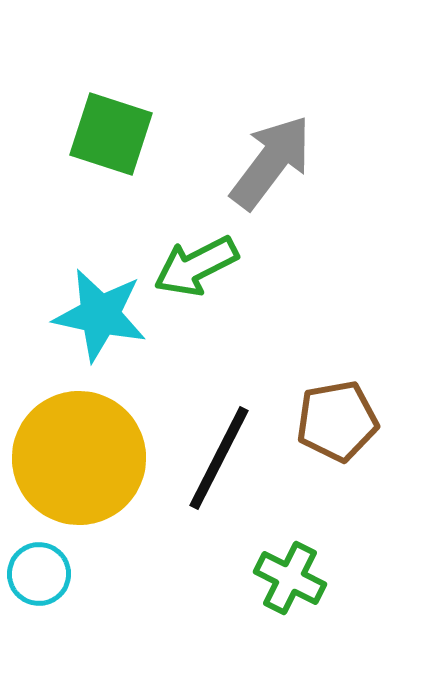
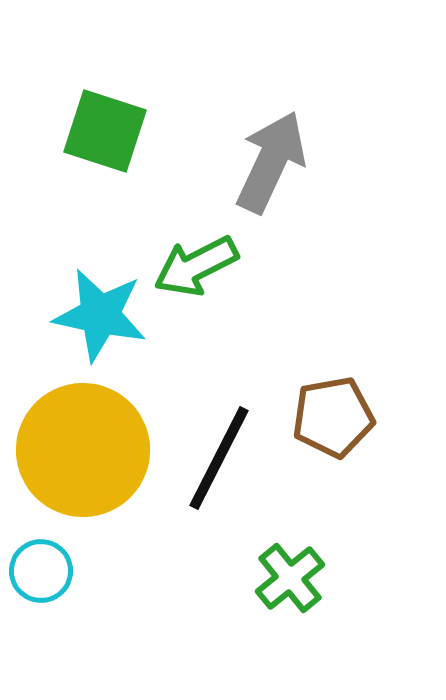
green square: moved 6 px left, 3 px up
gray arrow: rotated 12 degrees counterclockwise
brown pentagon: moved 4 px left, 4 px up
yellow circle: moved 4 px right, 8 px up
cyan circle: moved 2 px right, 3 px up
green cross: rotated 24 degrees clockwise
